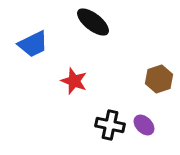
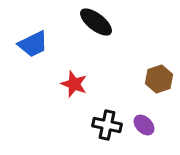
black ellipse: moved 3 px right
red star: moved 3 px down
black cross: moved 3 px left
